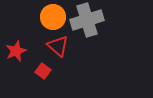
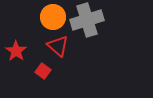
red star: rotated 15 degrees counterclockwise
